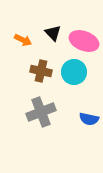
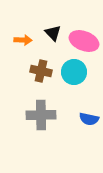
orange arrow: rotated 24 degrees counterclockwise
gray cross: moved 3 px down; rotated 20 degrees clockwise
